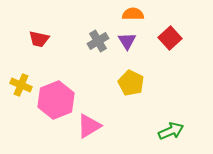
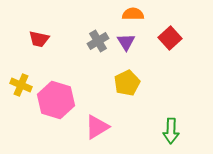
purple triangle: moved 1 px left, 1 px down
yellow pentagon: moved 4 px left; rotated 20 degrees clockwise
pink hexagon: rotated 21 degrees counterclockwise
pink triangle: moved 8 px right, 1 px down
green arrow: rotated 115 degrees clockwise
